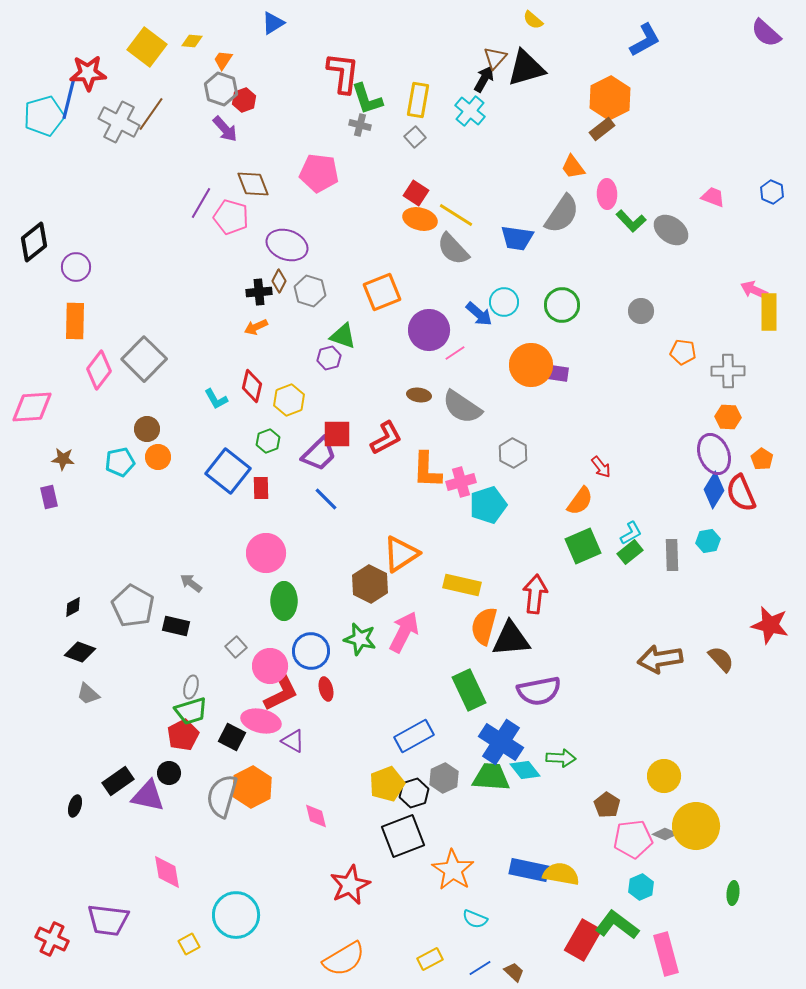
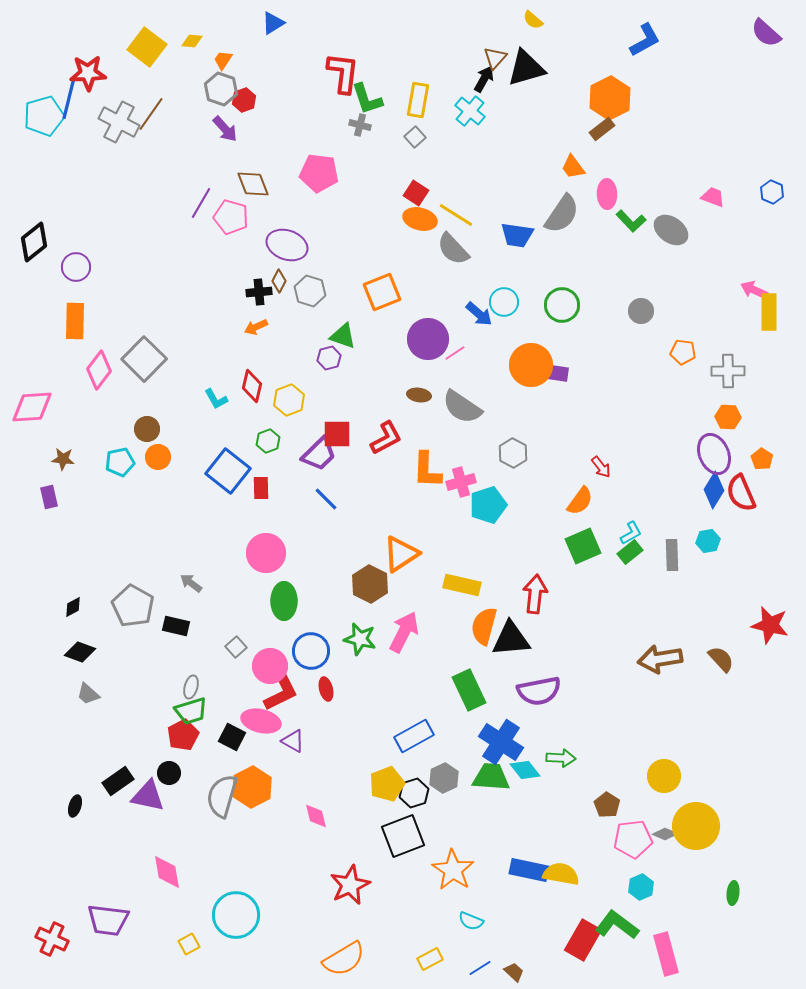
blue trapezoid at (517, 238): moved 3 px up
purple circle at (429, 330): moved 1 px left, 9 px down
cyan semicircle at (475, 919): moved 4 px left, 2 px down
